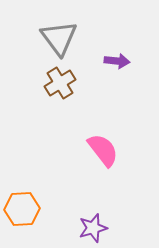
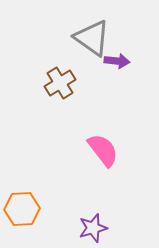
gray triangle: moved 33 px right; rotated 18 degrees counterclockwise
